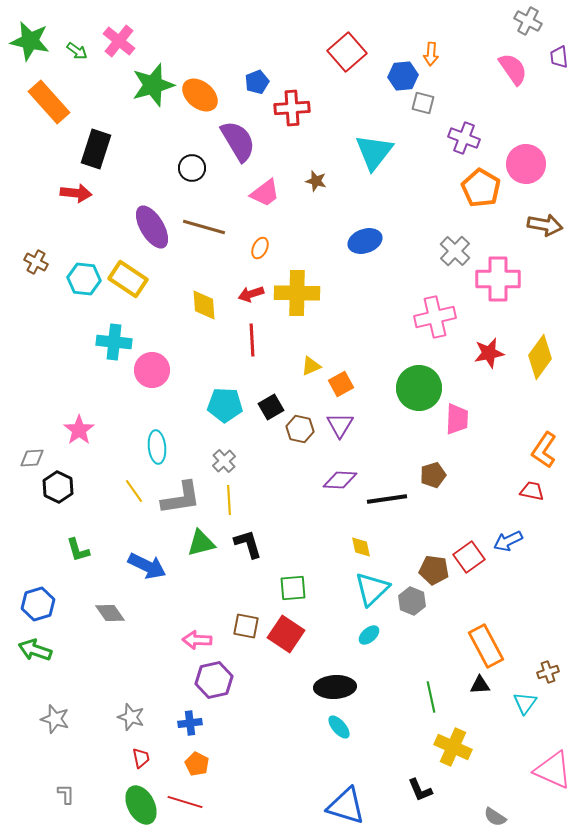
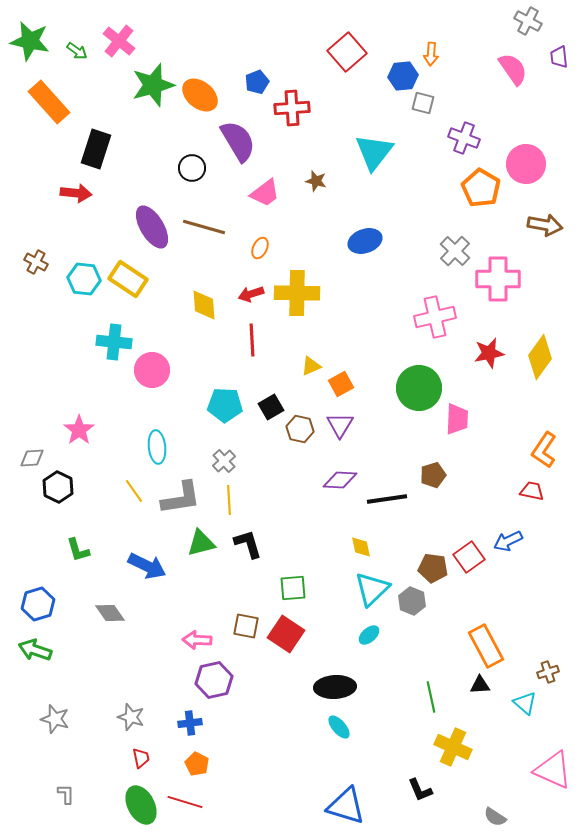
brown pentagon at (434, 570): moved 1 px left, 2 px up
cyan triangle at (525, 703): rotated 25 degrees counterclockwise
